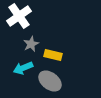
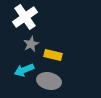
white cross: moved 6 px right, 1 px down
cyan arrow: moved 1 px right, 2 px down
gray ellipse: moved 1 px left; rotated 25 degrees counterclockwise
